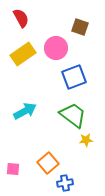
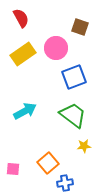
yellow star: moved 2 px left, 6 px down
